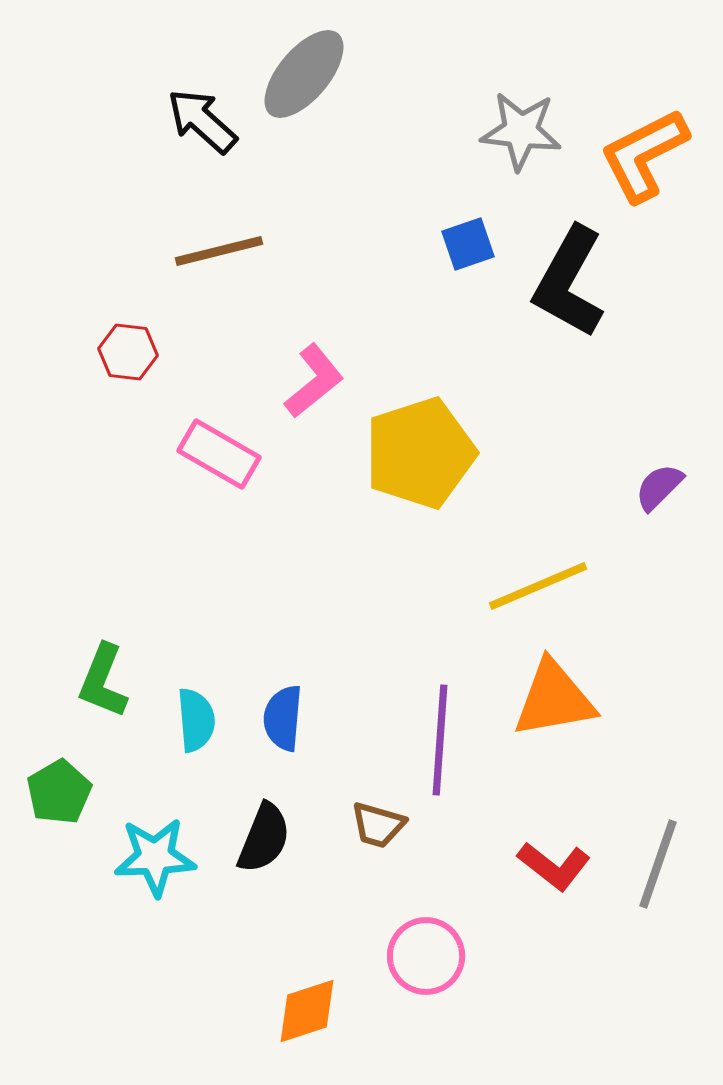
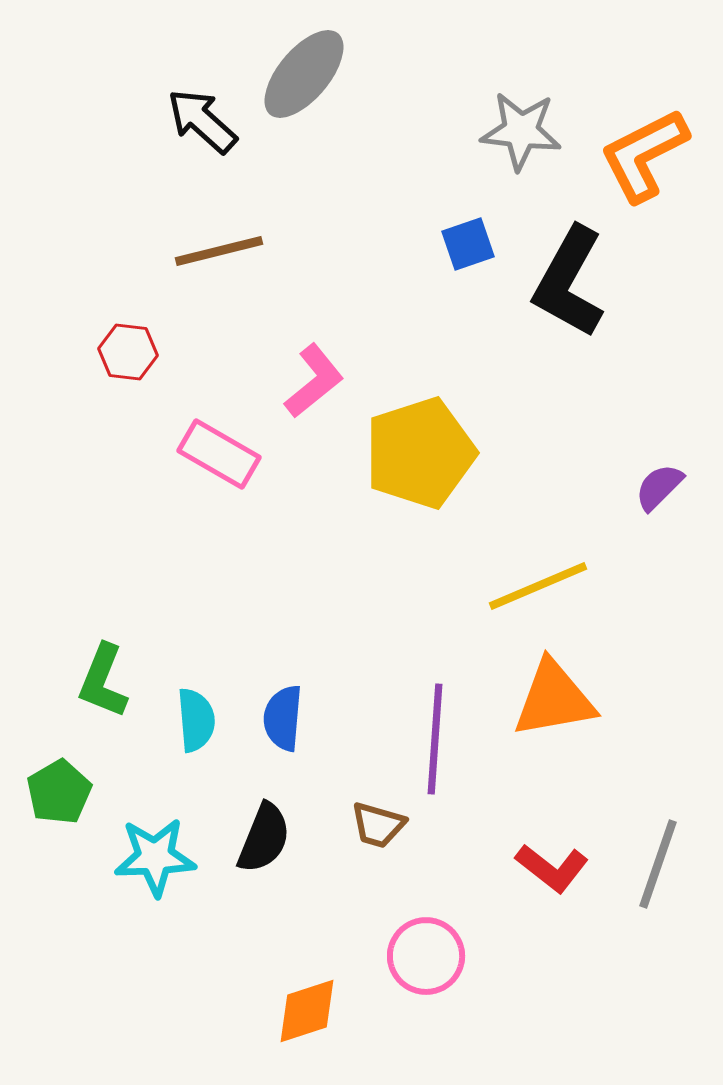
purple line: moved 5 px left, 1 px up
red L-shape: moved 2 px left, 2 px down
